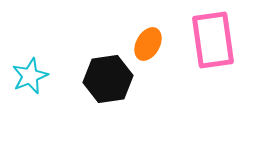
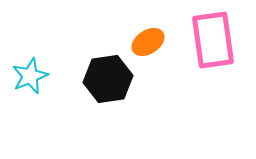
orange ellipse: moved 2 px up; rotated 28 degrees clockwise
